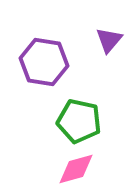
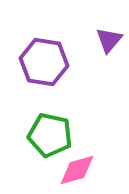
green pentagon: moved 29 px left, 14 px down
pink diamond: moved 1 px right, 1 px down
